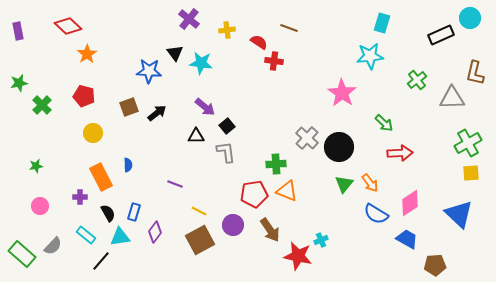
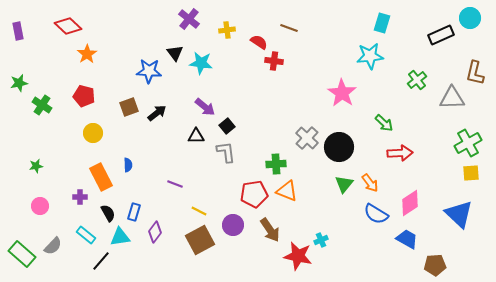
green cross at (42, 105): rotated 12 degrees counterclockwise
